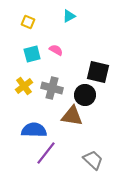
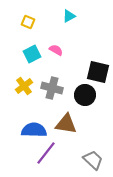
cyan square: rotated 12 degrees counterclockwise
brown triangle: moved 6 px left, 8 px down
